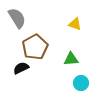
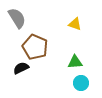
brown pentagon: rotated 20 degrees counterclockwise
green triangle: moved 4 px right, 3 px down
